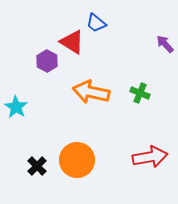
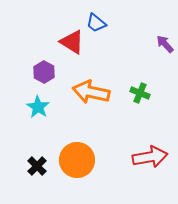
purple hexagon: moved 3 px left, 11 px down
cyan star: moved 22 px right
